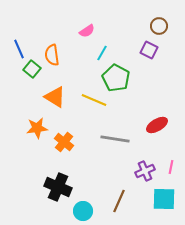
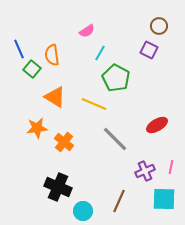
cyan line: moved 2 px left
yellow line: moved 4 px down
gray line: rotated 36 degrees clockwise
